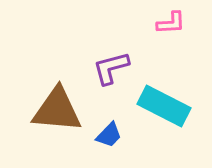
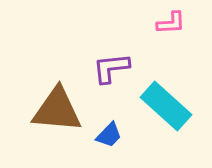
purple L-shape: rotated 9 degrees clockwise
cyan rectangle: moved 2 px right; rotated 15 degrees clockwise
